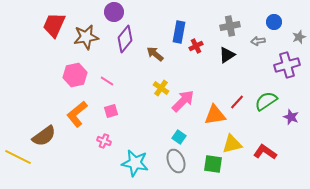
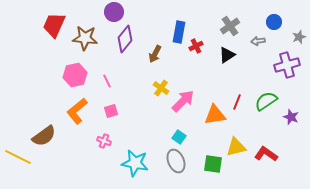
gray cross: rotated 24 degrees counterclockwise
brown star: moved 1 px left, 1 px down; rotated 15 degrees clockwise
brown arrow: rotated 102 degrees counterclockwise
pink line: rotated 32 degrees clockwise
red line: rotated 21 degrees counterclockwise
orange L-shape: moved 3 px up
yellow triangle: moved 4 px right, 3 px down
red L-shape: moved 1 px right, 2 px down
